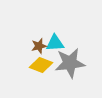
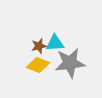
yellow diamond: moved 3 px left
